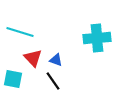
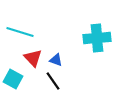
cyan square: rotated 18 degrees clockwise
